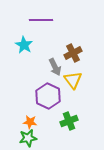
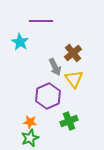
purple line: moved 1 px down
cyan star: moved 4 px left, 3 px up
brown cross: rotated 12 degrees counterclockwise
yellow triangle: moved 1 px right, 1 px up
purple hexagon: rotated 10 degrees clockwise
green star: moved 2 px right; rotated 12 degrees counterclockwise
